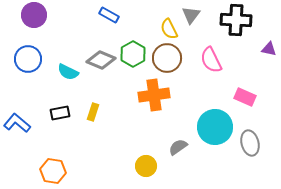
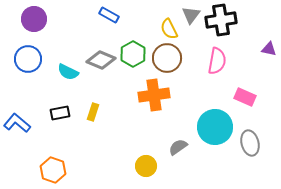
purple circle: moved 4 px down
black cross: moved 15 px left; rotated 12 degrees counterclockwise
pink semicircle: moved 6 px right, 1 px down; rotated 144 degrees counterclockwise
orange hexagon: moved 1 px up; rotated 10 degrees clockwise
